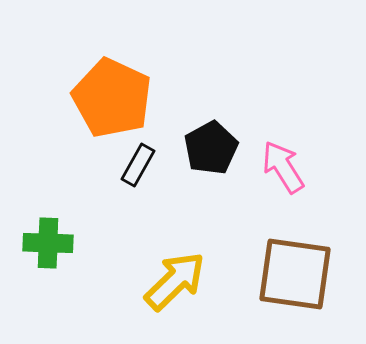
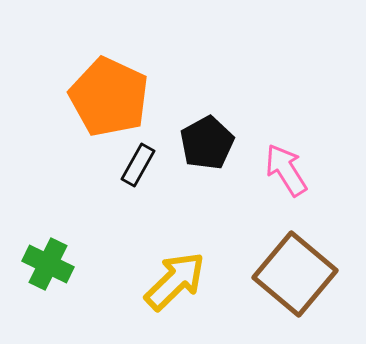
orange pentagon: moved 3 px left, 1 px up
black pentagon: moved 4 px left, 5 px up
pink arrow: moved 3 px right, 3 px down
green cross: moved 21 px down; rotated 24 degrees clockwise
brown square: rotated 32 degrees clockwise
